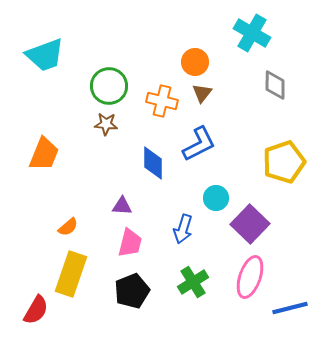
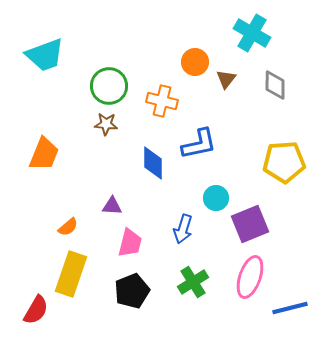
brown triangle: moved 24 px right, 14 px up
blue L-shape: rotated 15 degrees clockwise
yellow pentagon: rotated 15 degrees clockwise
purple triangle: moved 10 px left
purple square: rotated 24 degrees clockwise
